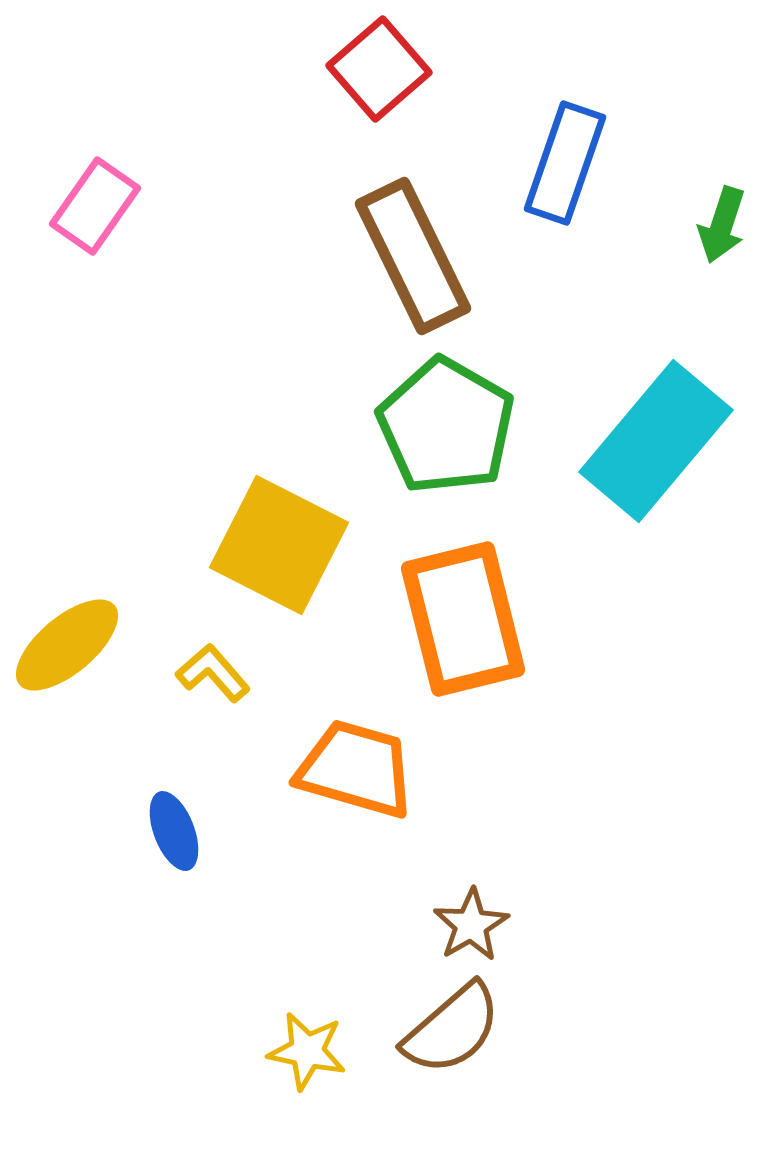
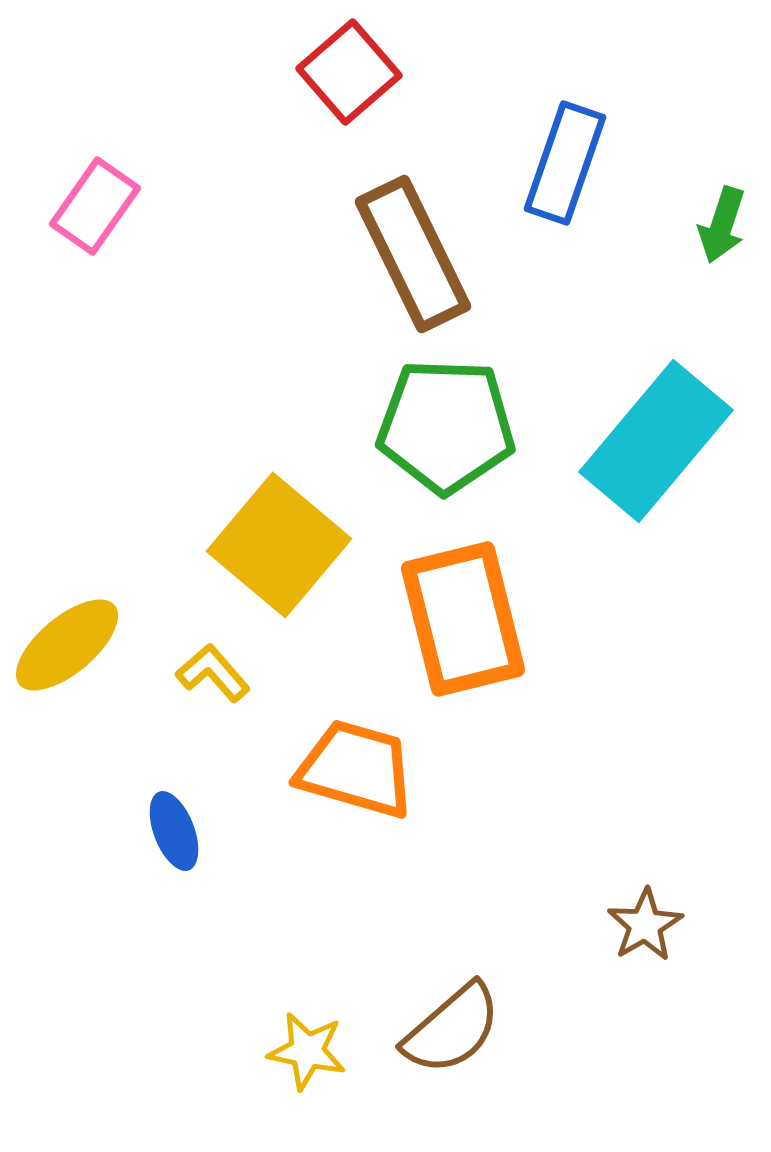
red square: moved 30 px left, 3 px down
brown rectangle: moved 2 px up
green pentagon: rotated 28 degrees counterclockwise
yellow square: rotated 13 degrees clockwise
brown star: moved 174 px right
